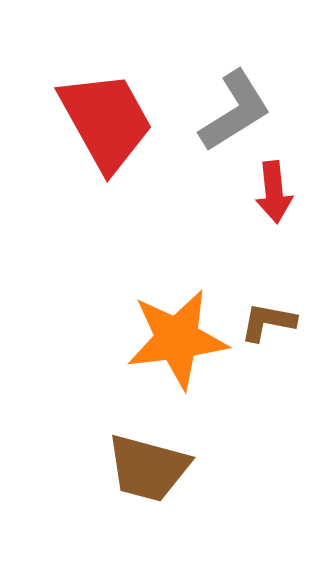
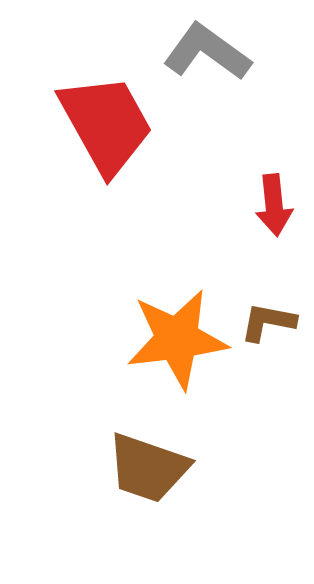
gray L-shape: moved 28 px left, 59 px up; rotated 112 degrees counterclockwise
red trapezoid: moved 3 px down
red arrow: moved 13 px down
brown trapezoid: rotated 4 degrees clockwise
